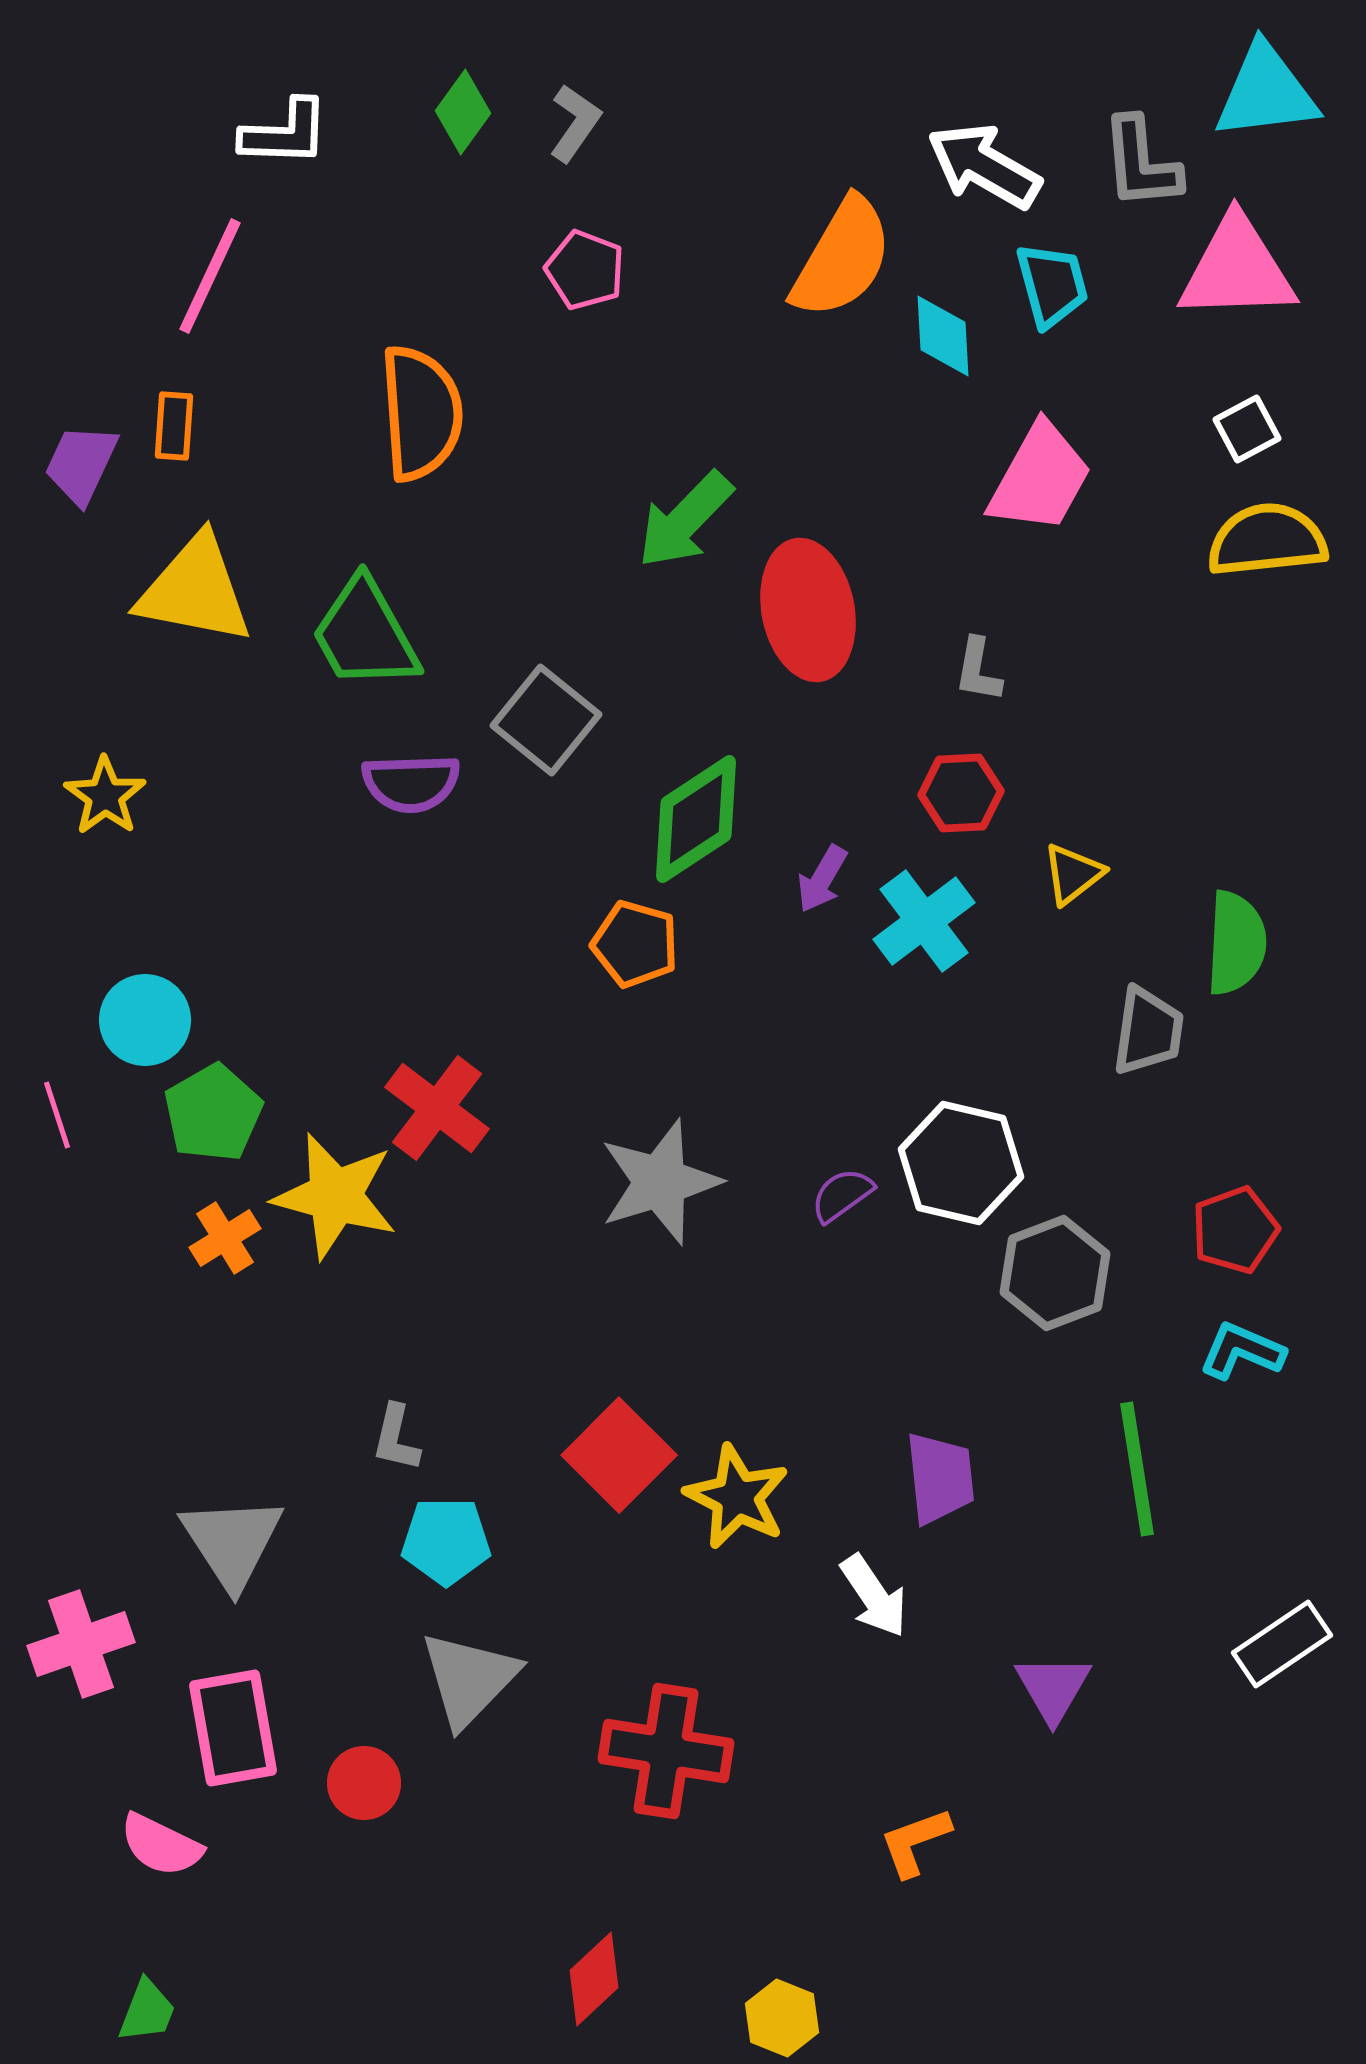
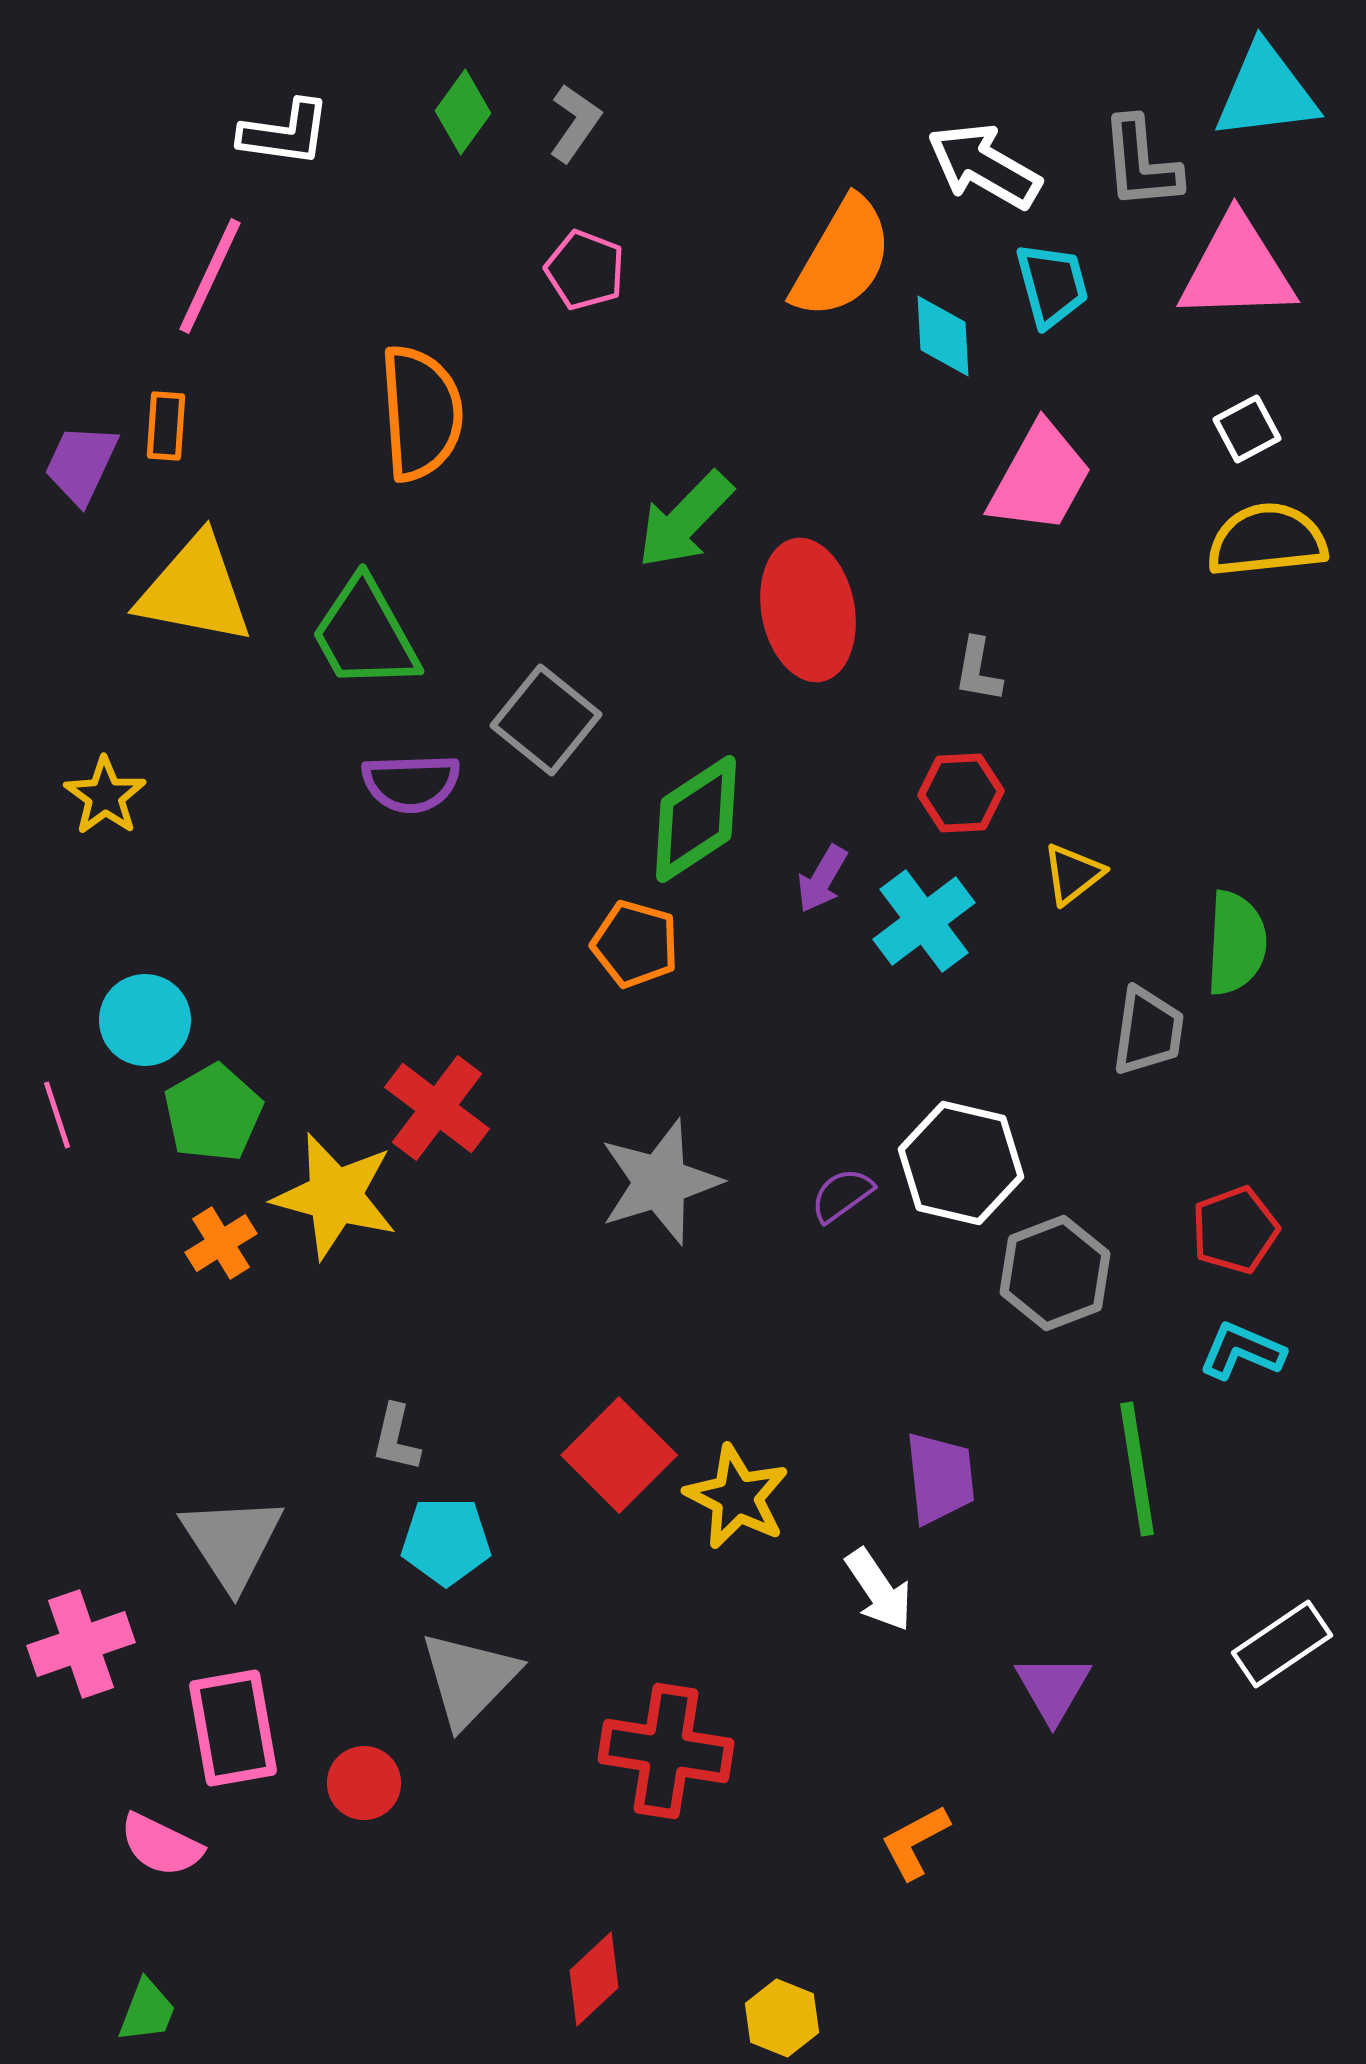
white L-shape at (285, 133): rotated 6 degrees clockwise
orange rectangle at (174, 426): moved 8 px left
orange cross at (225, 1238): moved 4 px left, 5 px down
white arrow at (874, 1596): moved 5 px right, 6 px up
orange L-shape at (915, 1842): rotated 8 degrees counterclockwise
